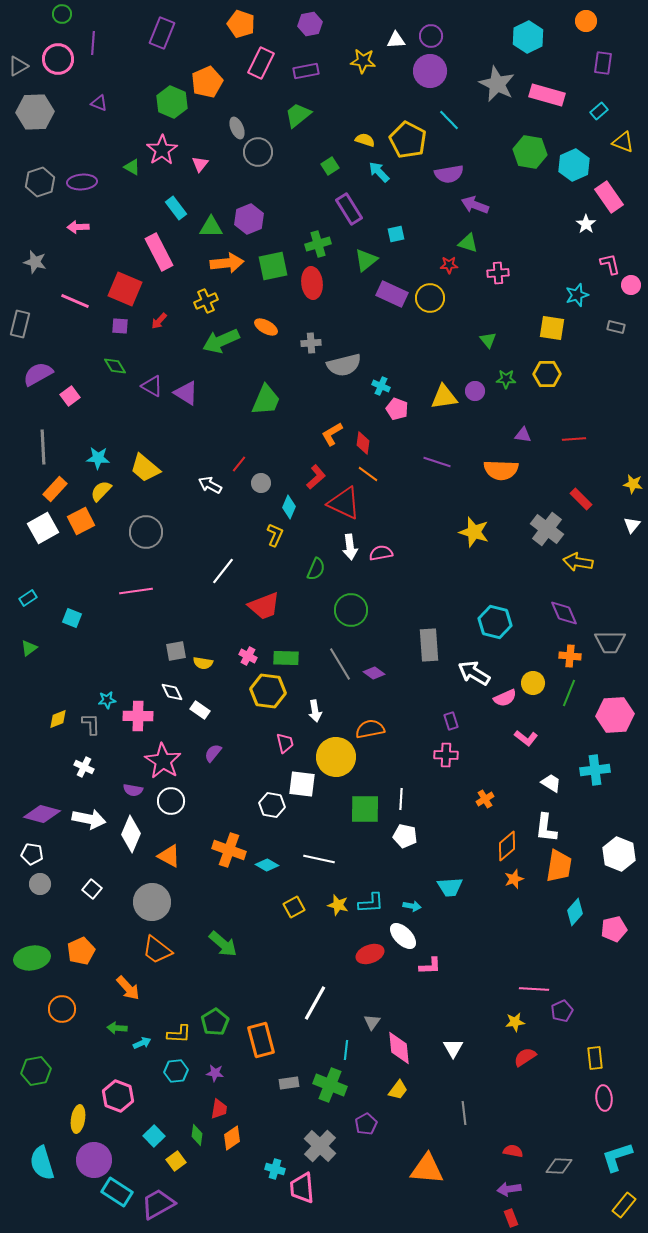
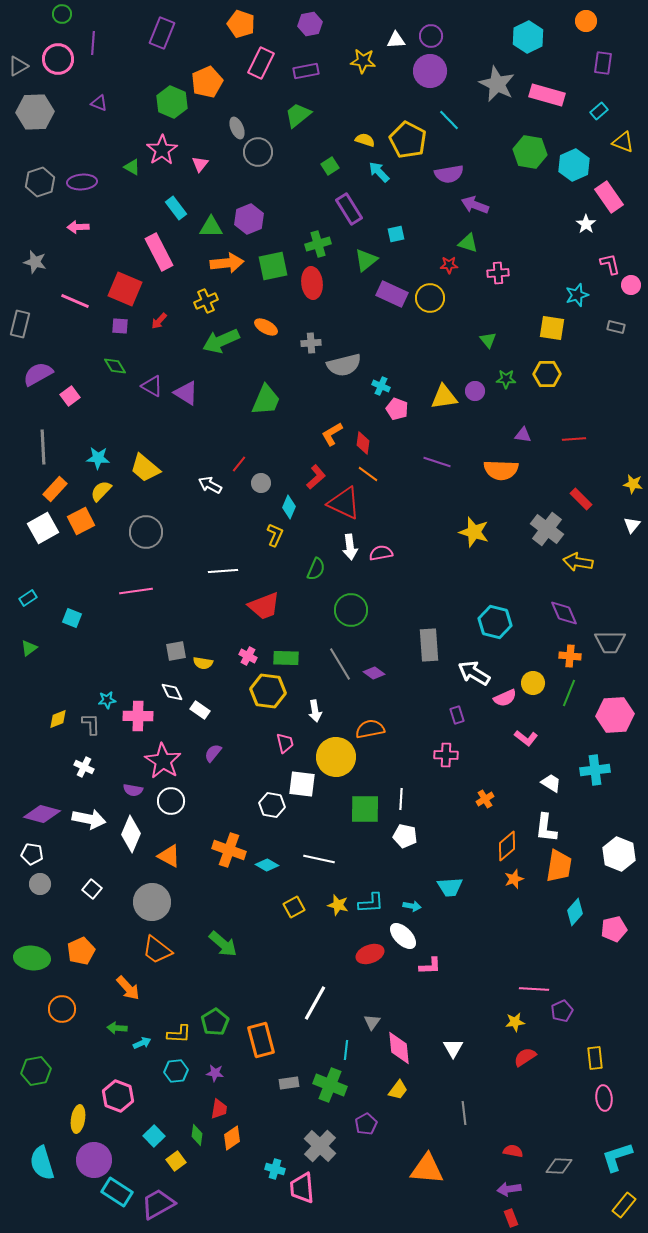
white line at (223, 571): rotated 48 degrees clockwise
purple rectangle at (451, 721): moved 6 px right, 6 px up
green ellipse at (32, 958): rotated 16 degrees clockwise
